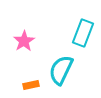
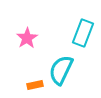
pink star: moved 3 px right, 3 px up
orange rectangle: moved 4 px right
